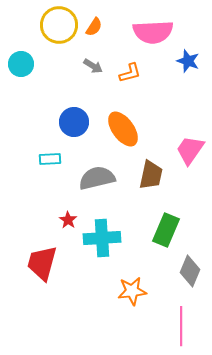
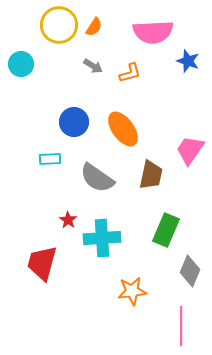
gray semicircle: rotated 132 degrees counterclockwise
